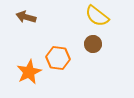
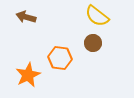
brown circle: moved 1 px up
orange hexagon: moved 2 px right
orange star: moved 1 px left, 3 px down
